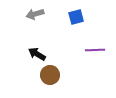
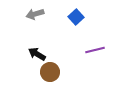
blue square: rotated 28 degrees counterclockwise
purple line: rotated 12 degrees counterclockwise
brown circle: moved 3 px up
